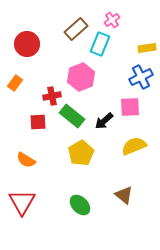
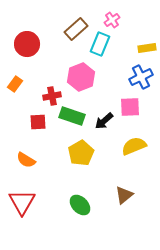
orange rectangle: moved 1 px down
green rectangle: rotated 20 degrees counterclockwise
brown triangle: rotated 42 degrees clockwise
